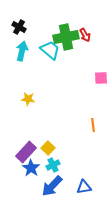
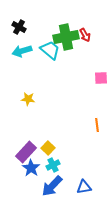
cyan arrow: rotated 120 degrees counterclockwise
orange line: moved 4 px right
